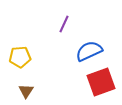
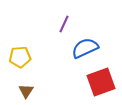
blue semicircle: moved 4 px left, 3 px up
